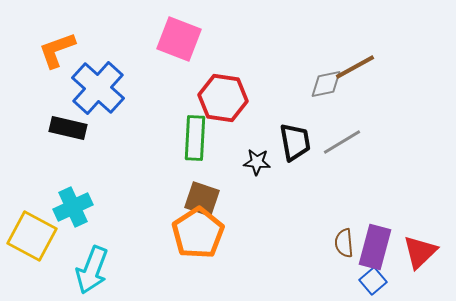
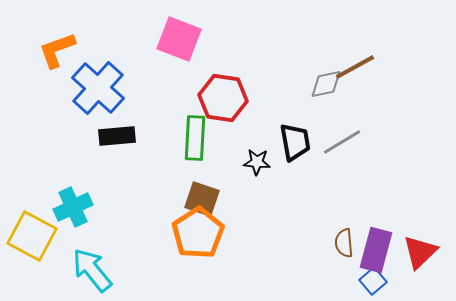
black rectangle: moved 49 px right, 8 px down; rotated 18 degrees counterclockwise
purple rectangle: moved 1 px right, 3 px down
cyan arrow: rotated 120 degrees clockwise
